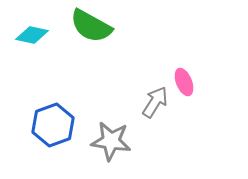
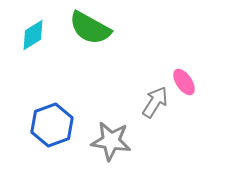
green semicircle: moved 1 px left, 2 px down
cyan diamond: moved 1 px right; rotated 44 degrees counterclockwise
pink ellipse: rotated 12 degrees counterclockwise
blue hexagon: moved 1 px left
